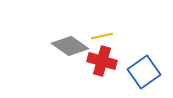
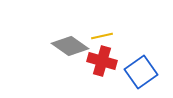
blue square: moved 3 px left
